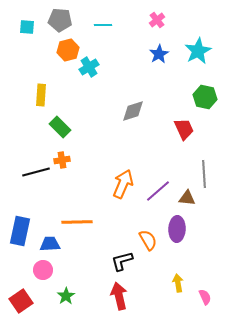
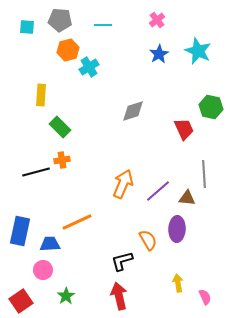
cyan star: rotated 20 degrees counterclockwise
green hexagon: moved 6 px right, 10 px down
orange line: rotated 24 degrees counterclockwise
